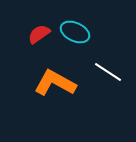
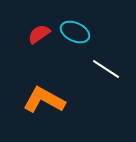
white line: moved 2 px left, 3 px up
orange L-shape: moved 11 px left, 17 px down
